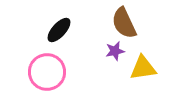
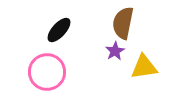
brown semicircle: moved 1 px left; rotated 36 degrees clockwise
purple star: rotated 18 degrees counterclockwise
yellow triangle: moved 1 px right, 1 px up
